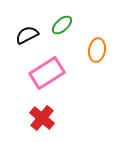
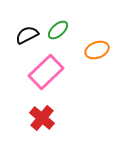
green ellipse: moved 4 px left, 5 px down
orange ellipse: rotated 60 degrees clockwise
pink rectangle: moved 1 px left, 1 px up; rotated 12 degrees counterclockwise
